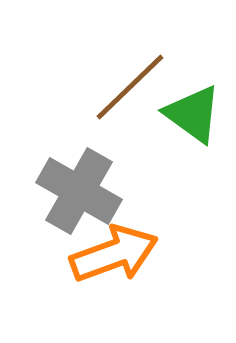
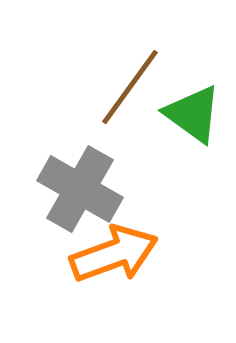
brown line: rotated 10 degrees counterclockwise
gray cross: moved 1 px right, 2 px up
